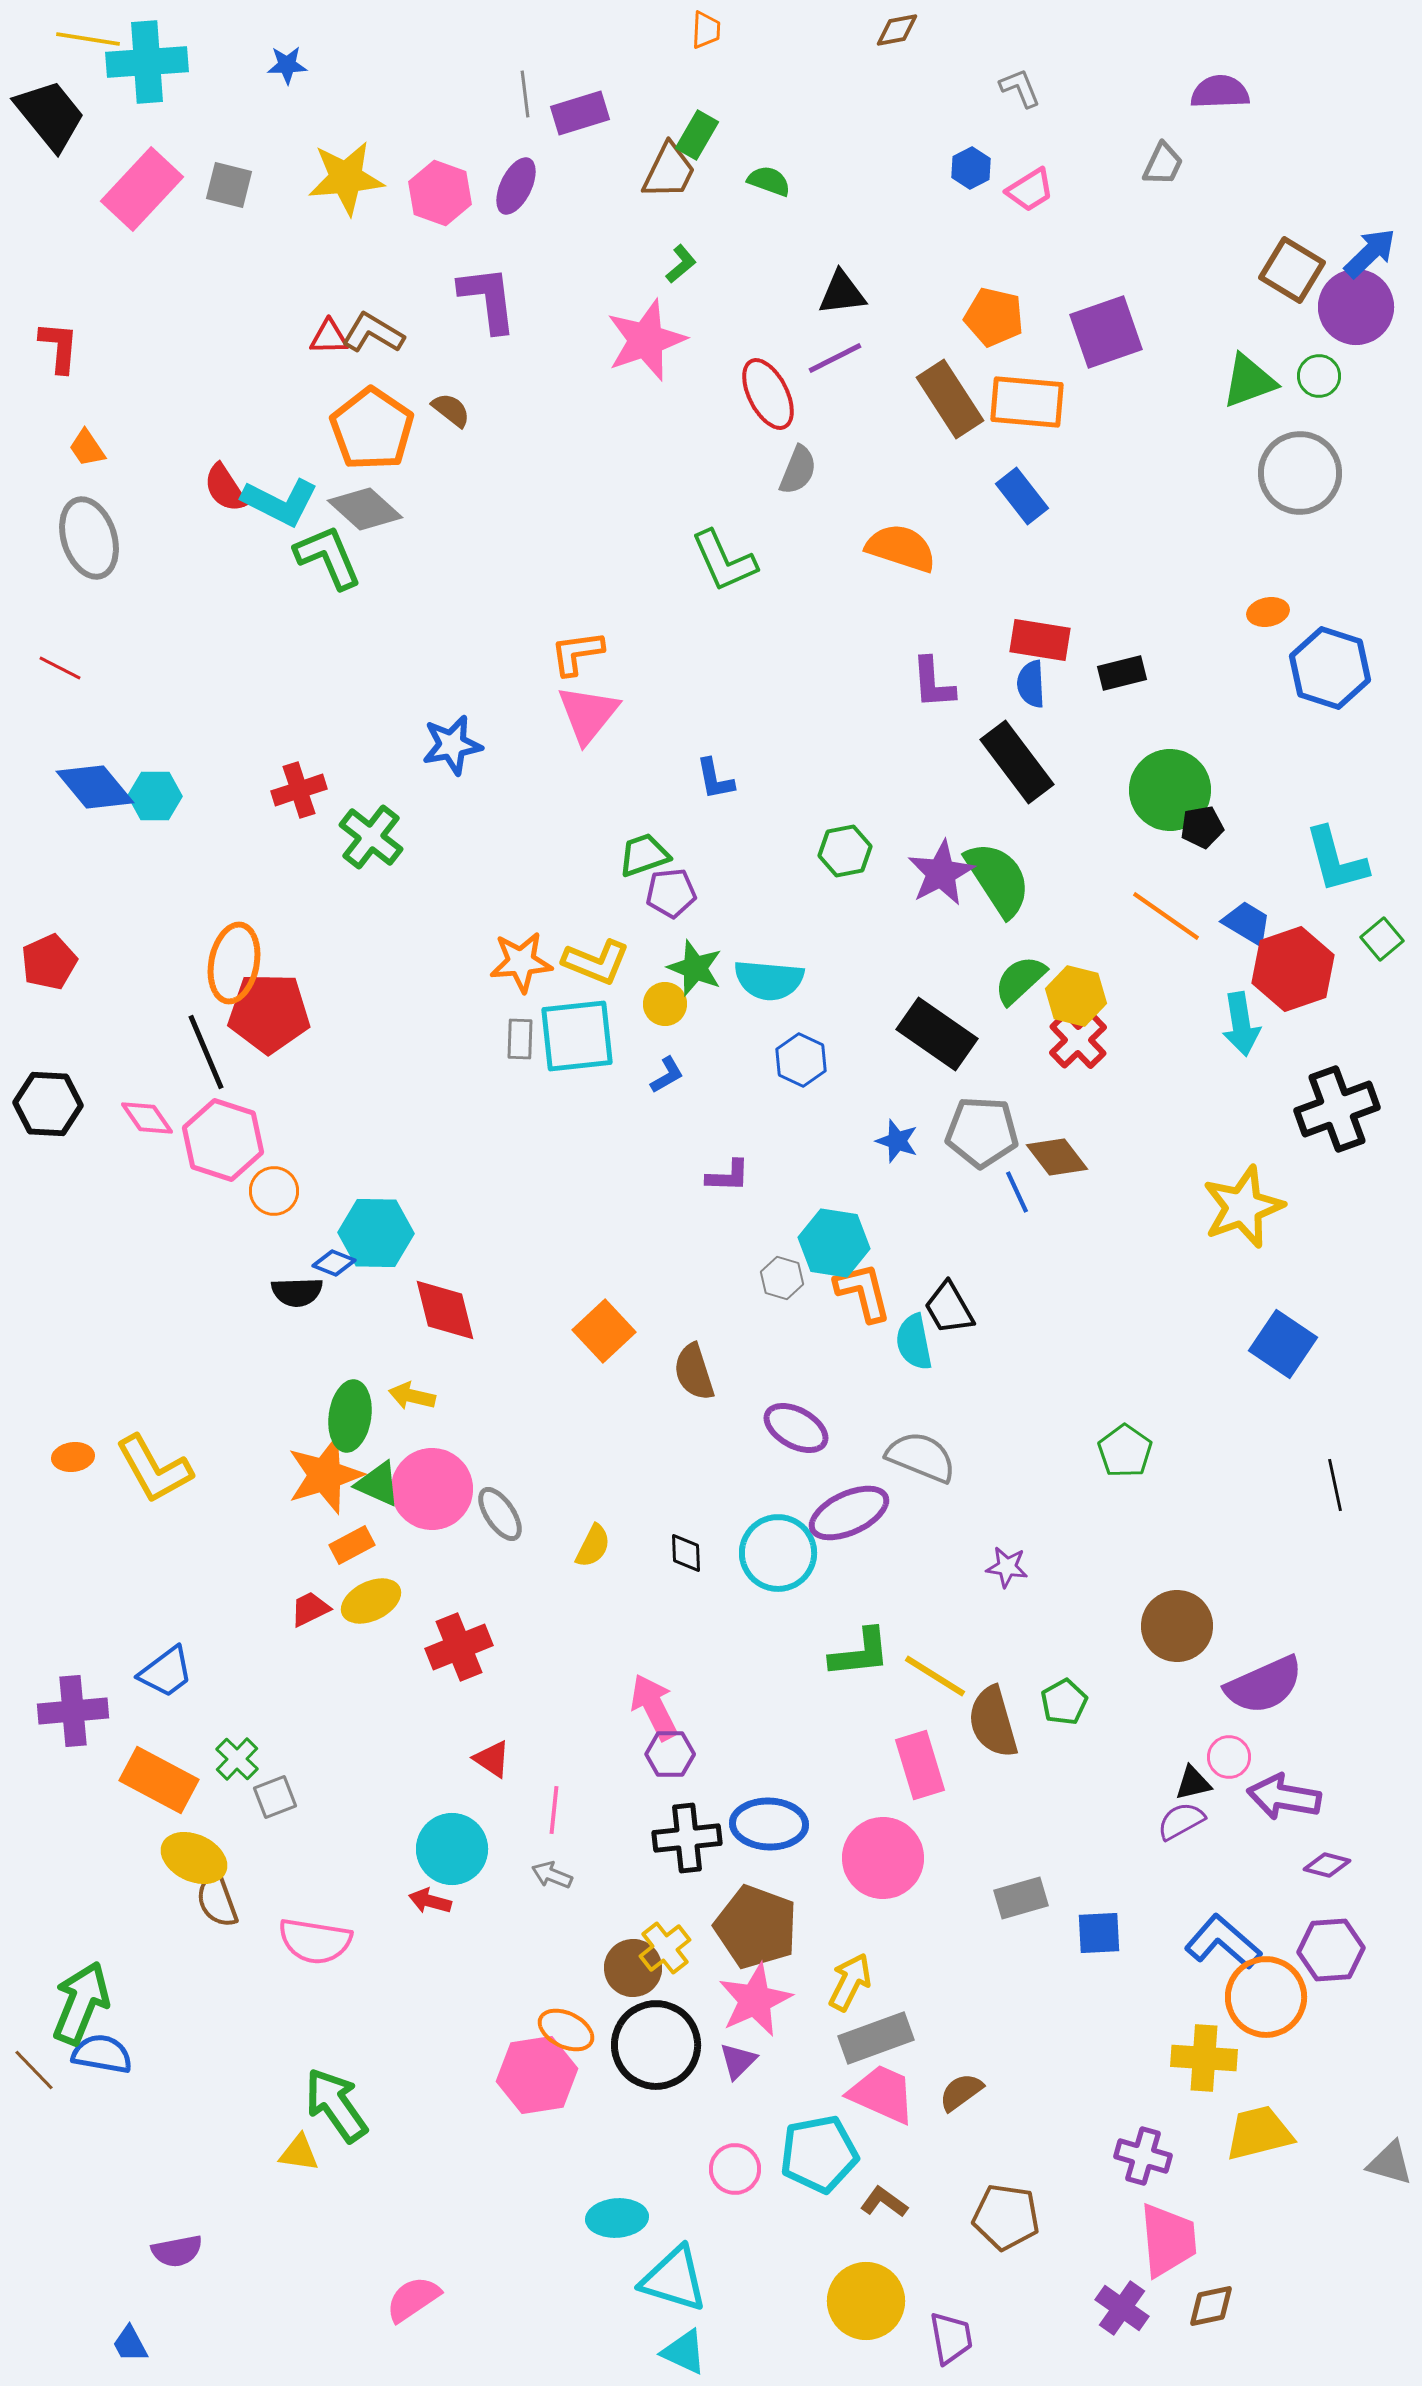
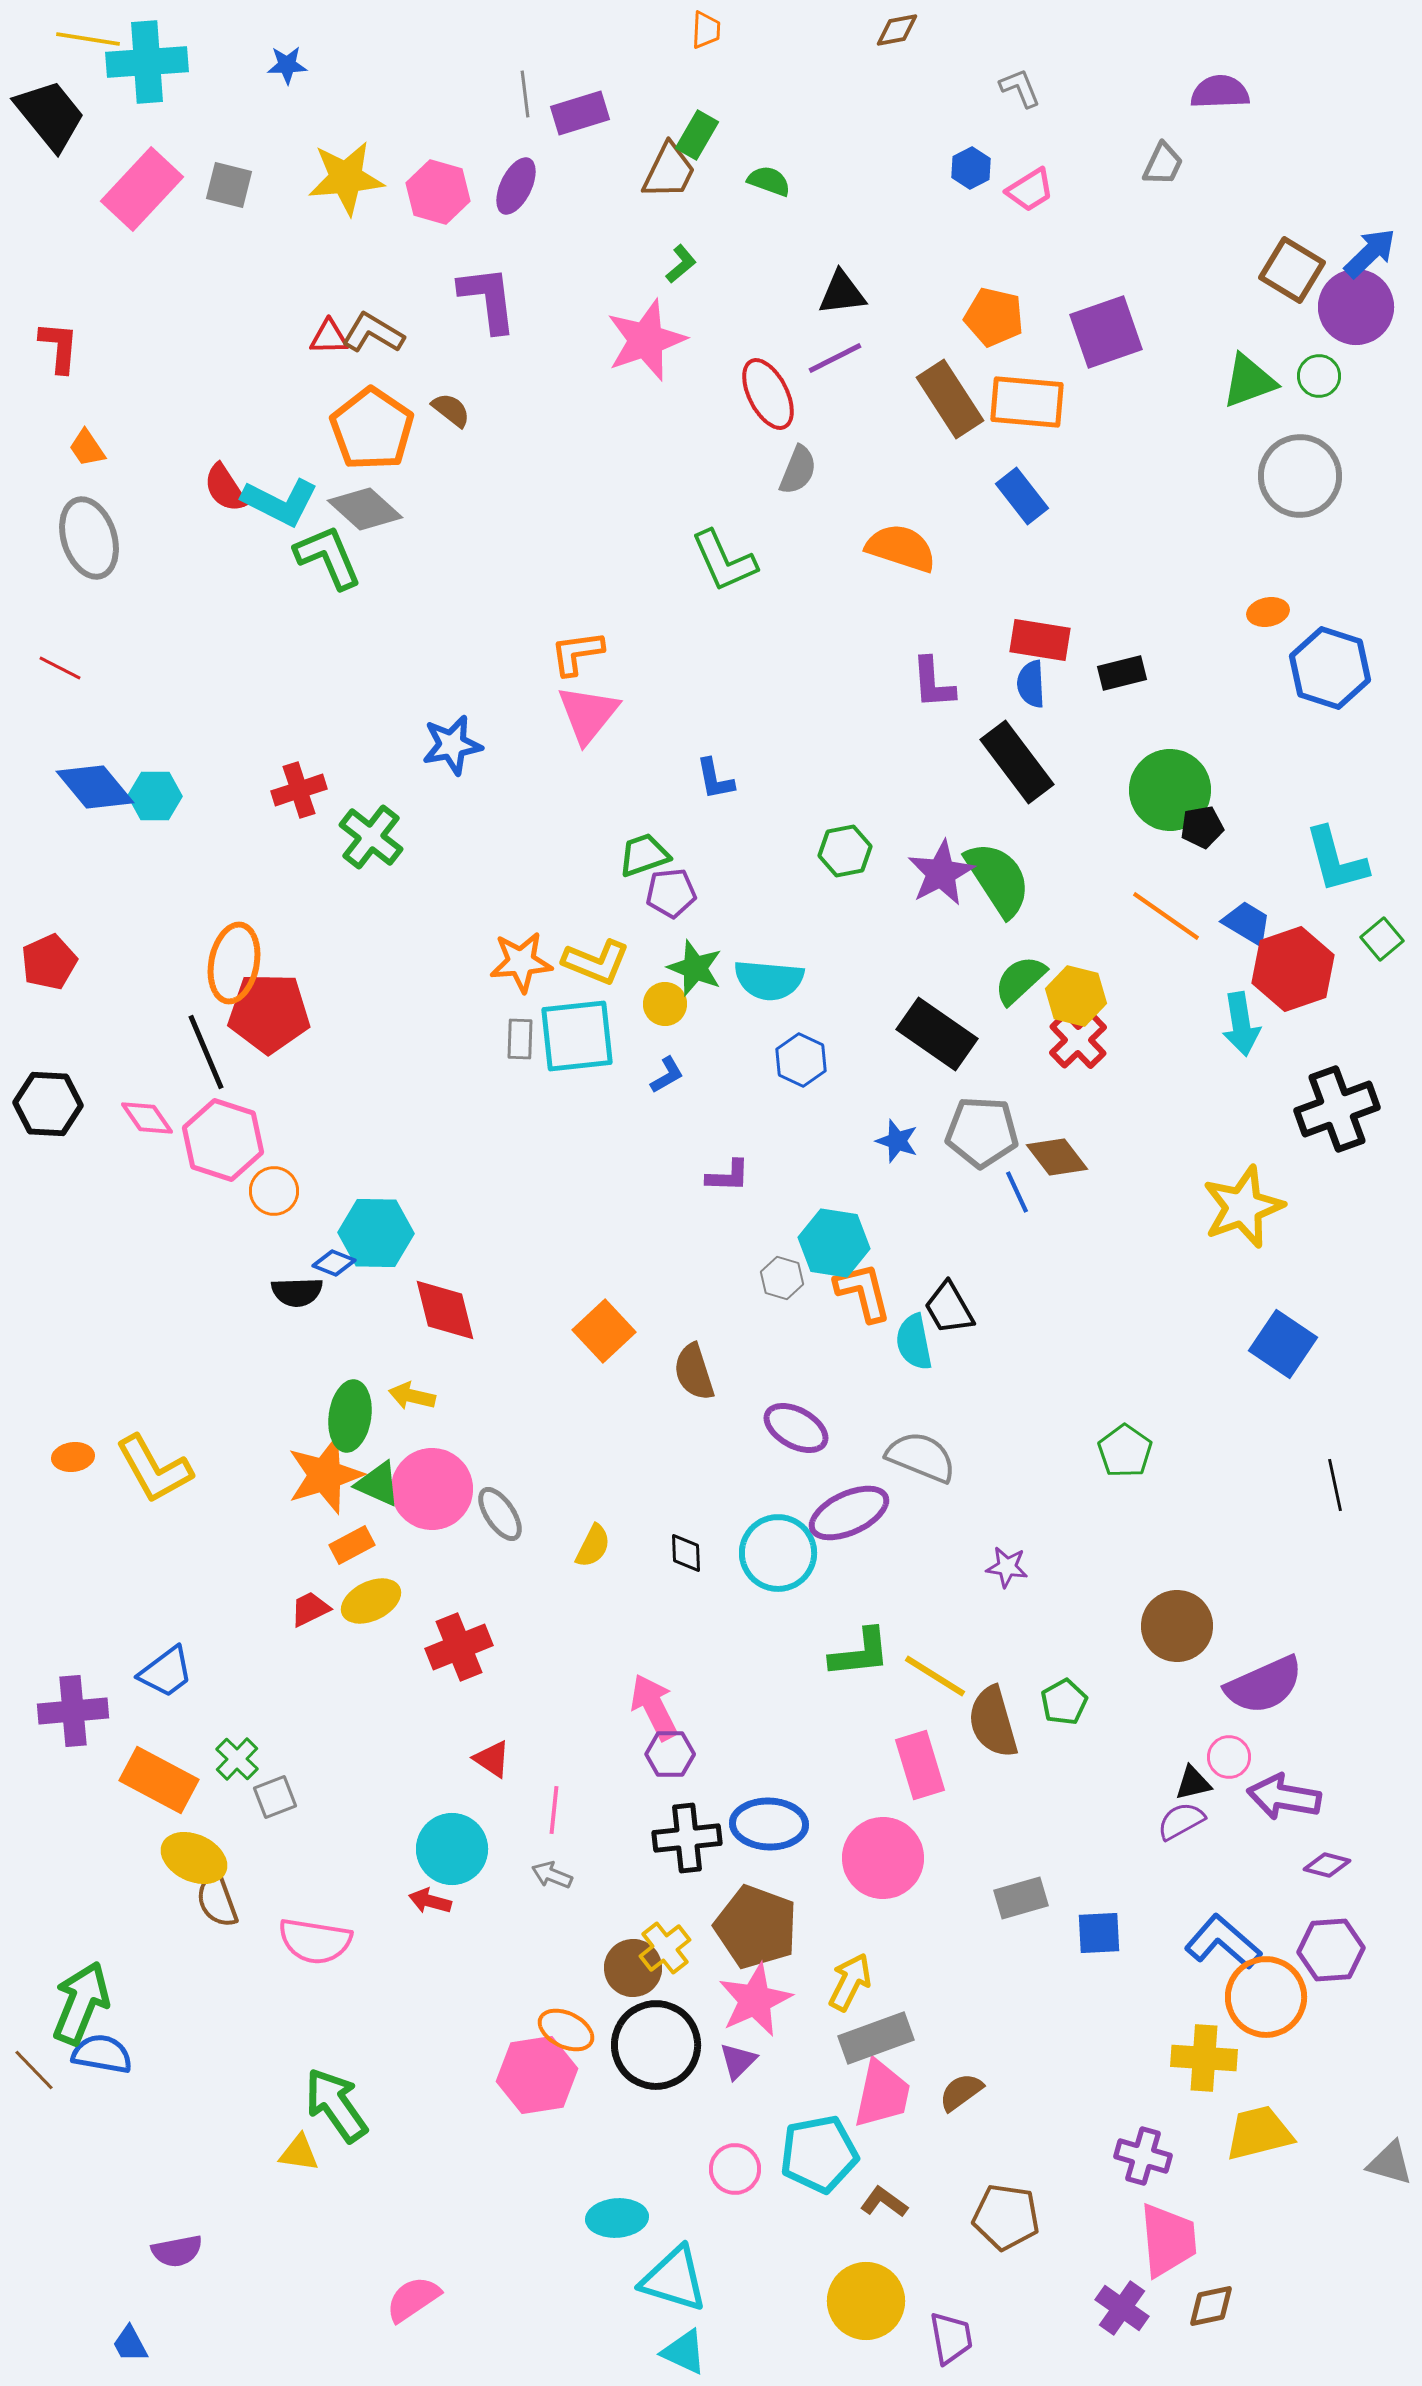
pink hexagon at (440, 193): moved 2 px left, 1 px up; rotated 4 degrees counterclockwise
gray circle at (1300, 473): moved 3 px down
pink trapezoid at (882, 2094): rotated 78 degrees clockwise
